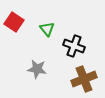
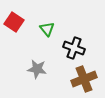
black cross: moved 2 px down
